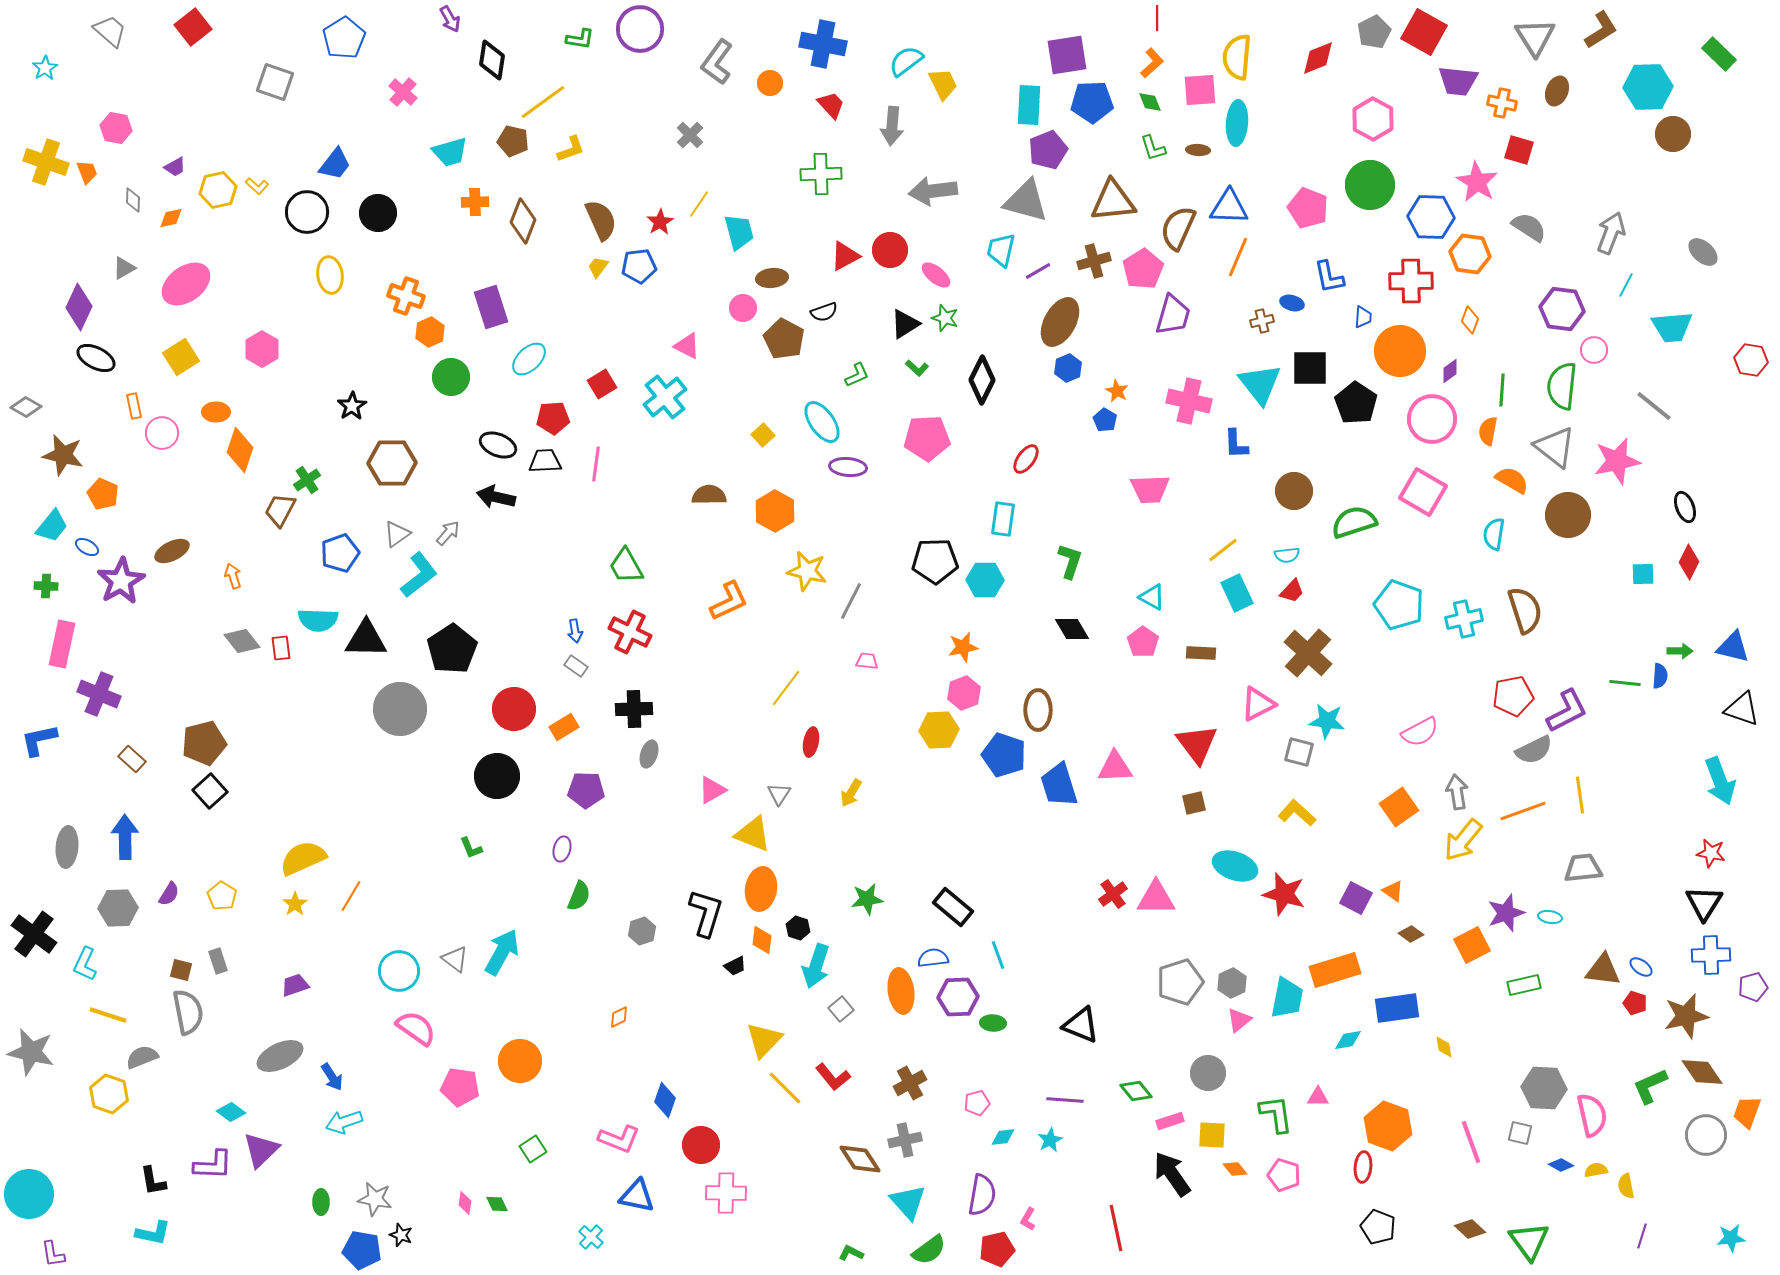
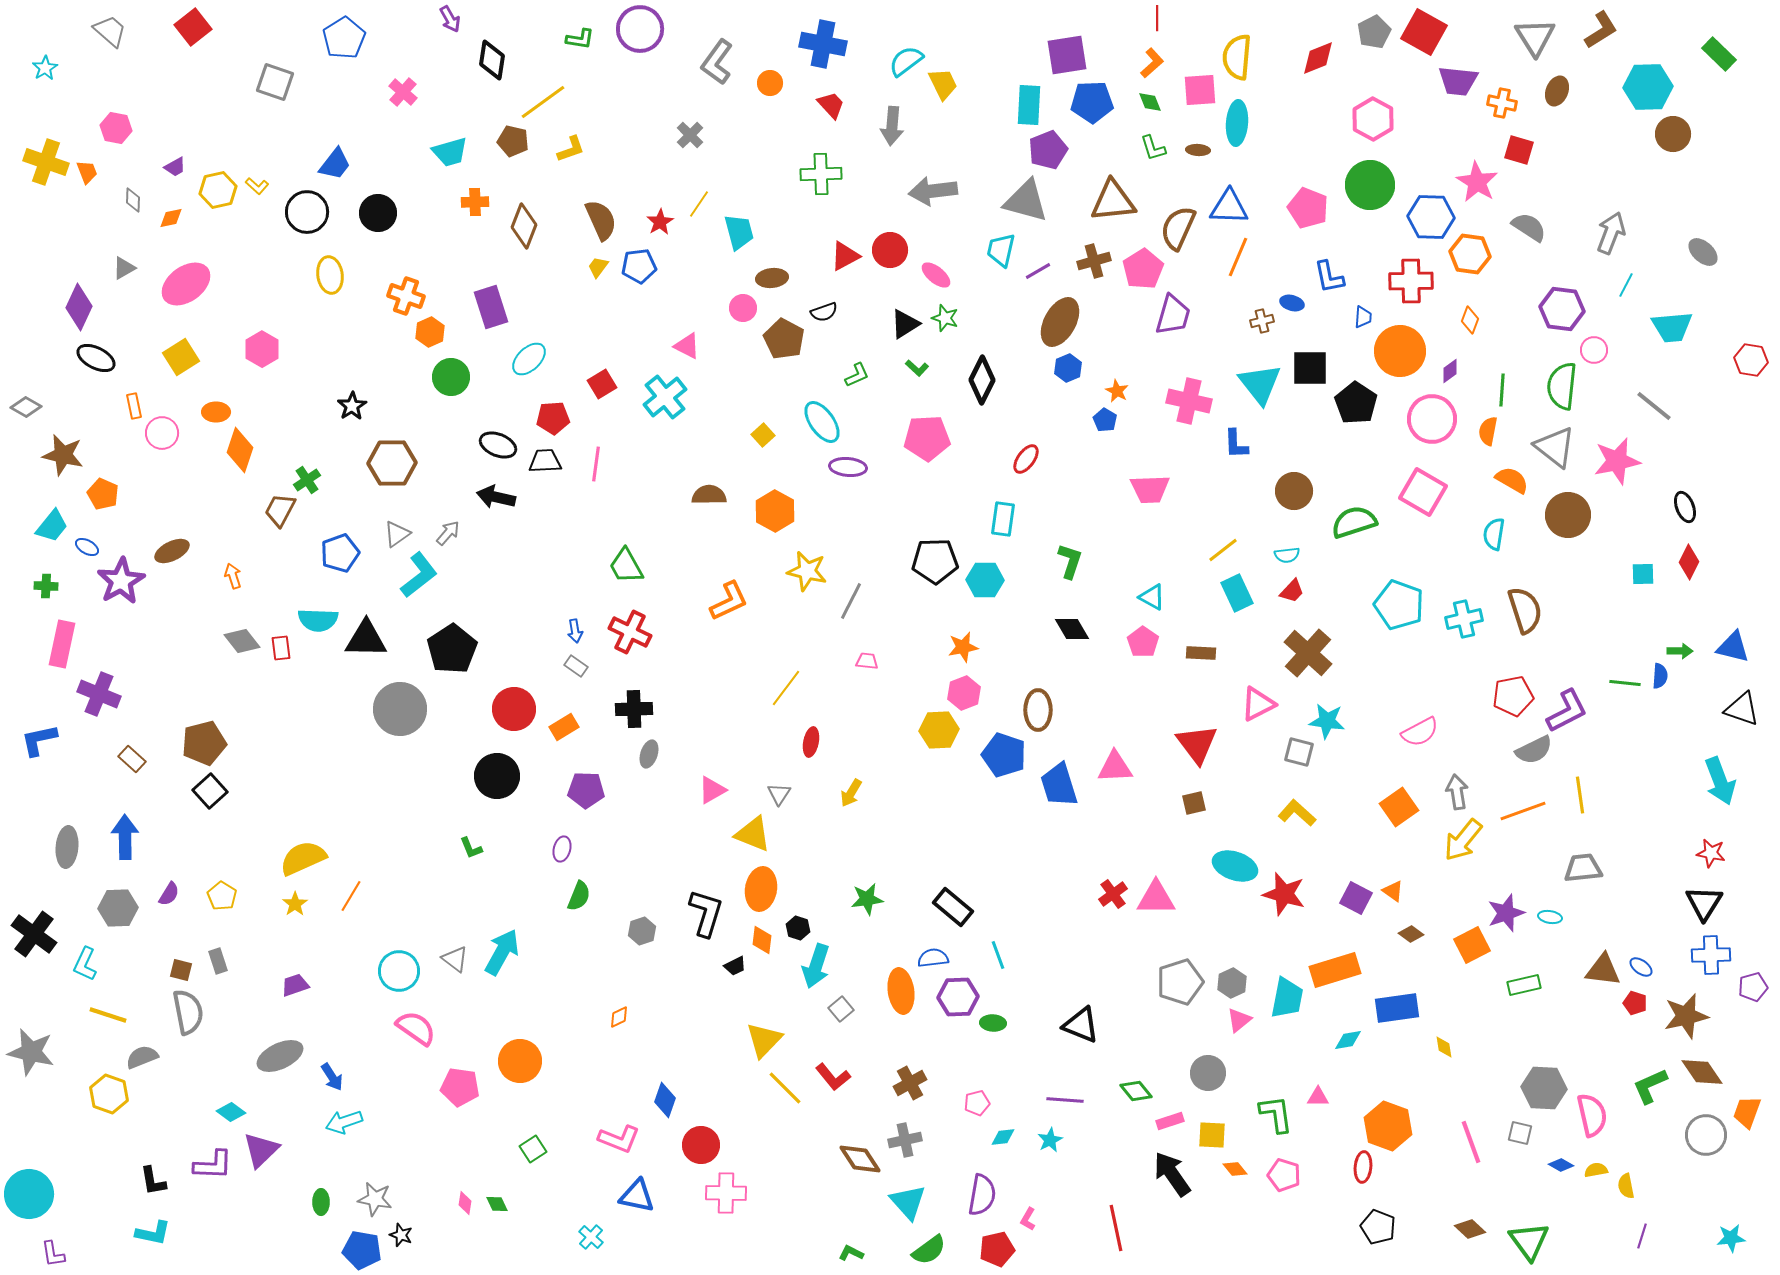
brown diamond at (523, 221): moved 1 px right, 5 px down
